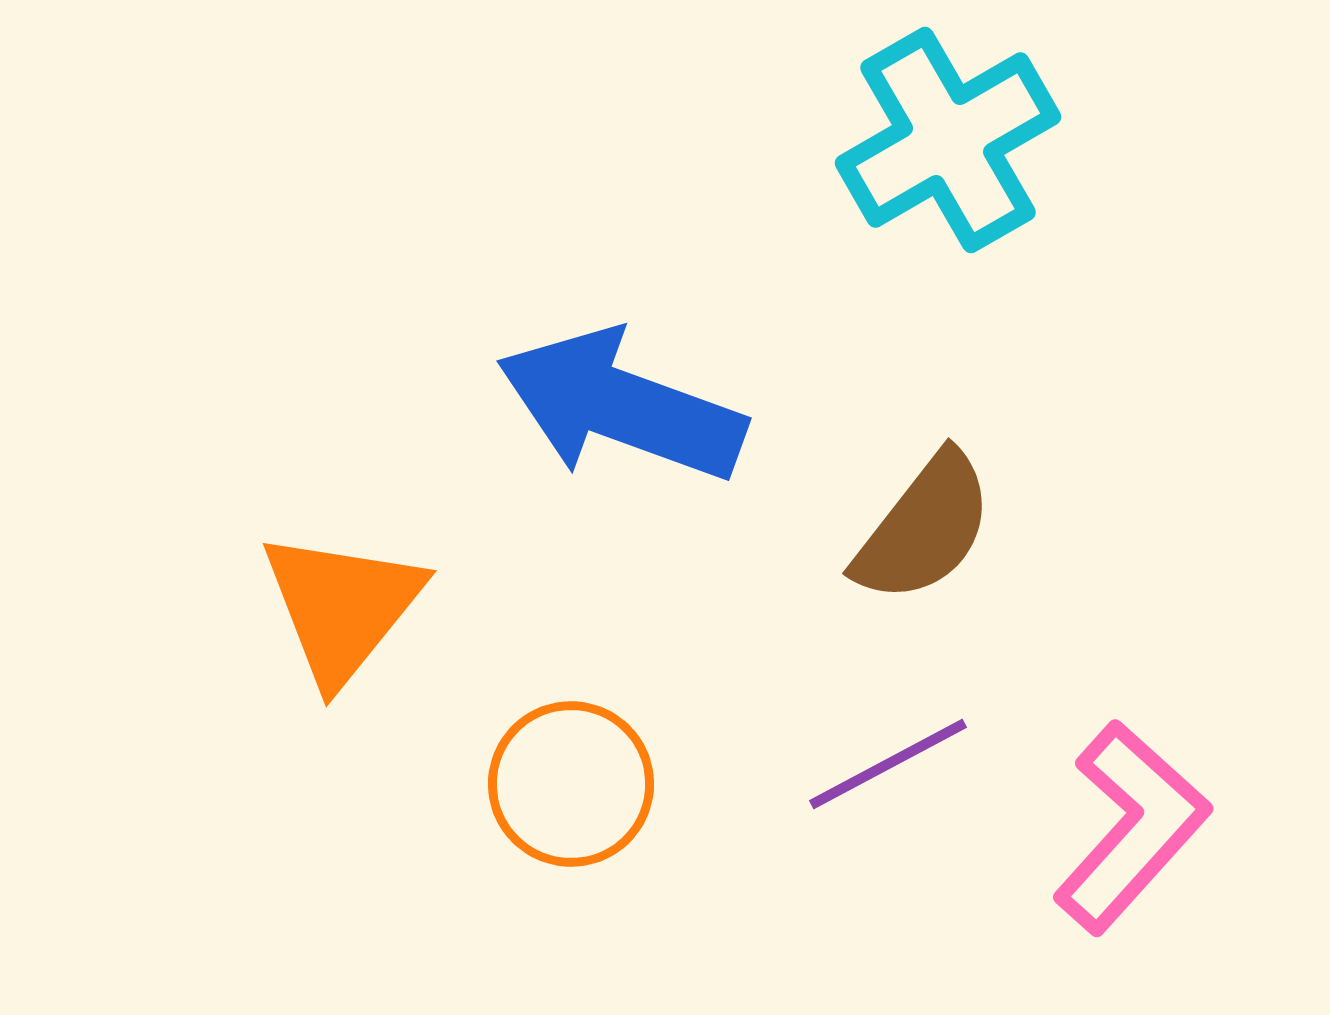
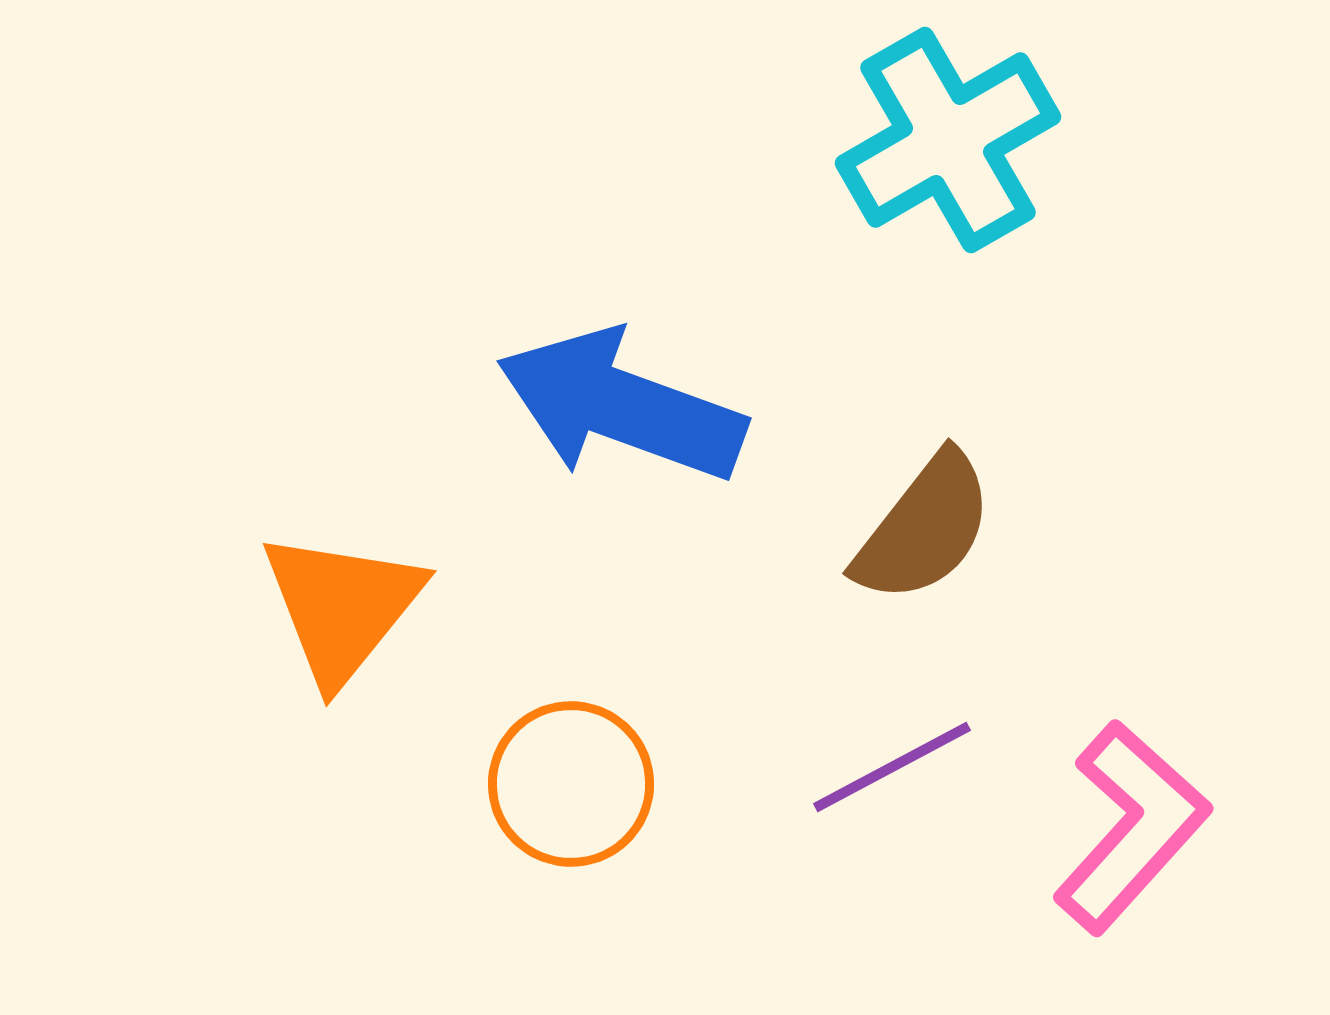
purple line: moved 4 px right, 3 px down
